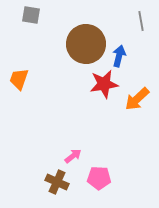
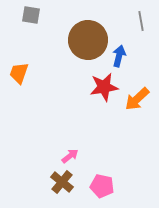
brown circle: moved 2 px right, 4 px up
orange trapezoid: moved 6 px up
red star: moved 3 px down
pink arrow: moved 3 px left
pink pentagon: moved 3 px right, 8 px down; rotated 10 degrees clockwise
brown cross: moved 5 px right; rotated 15 degrees clockwise
